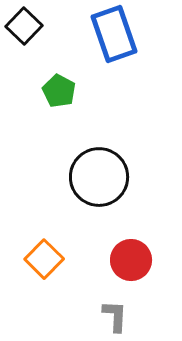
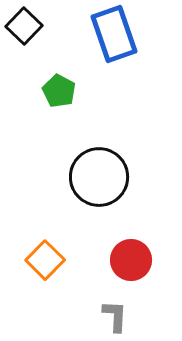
orange square: moved 1 px right, 1 px down
